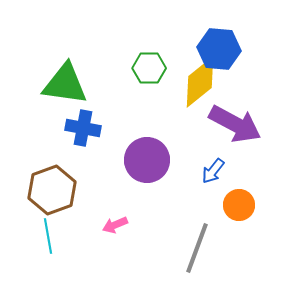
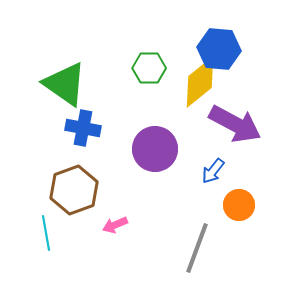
green triangle: rotated 27 degrees clockwise
purple circle: moved 8 px right, 11 px up
brown hexagon: moved 22 px right
cyan line: moved 2 px left, 3 px up
